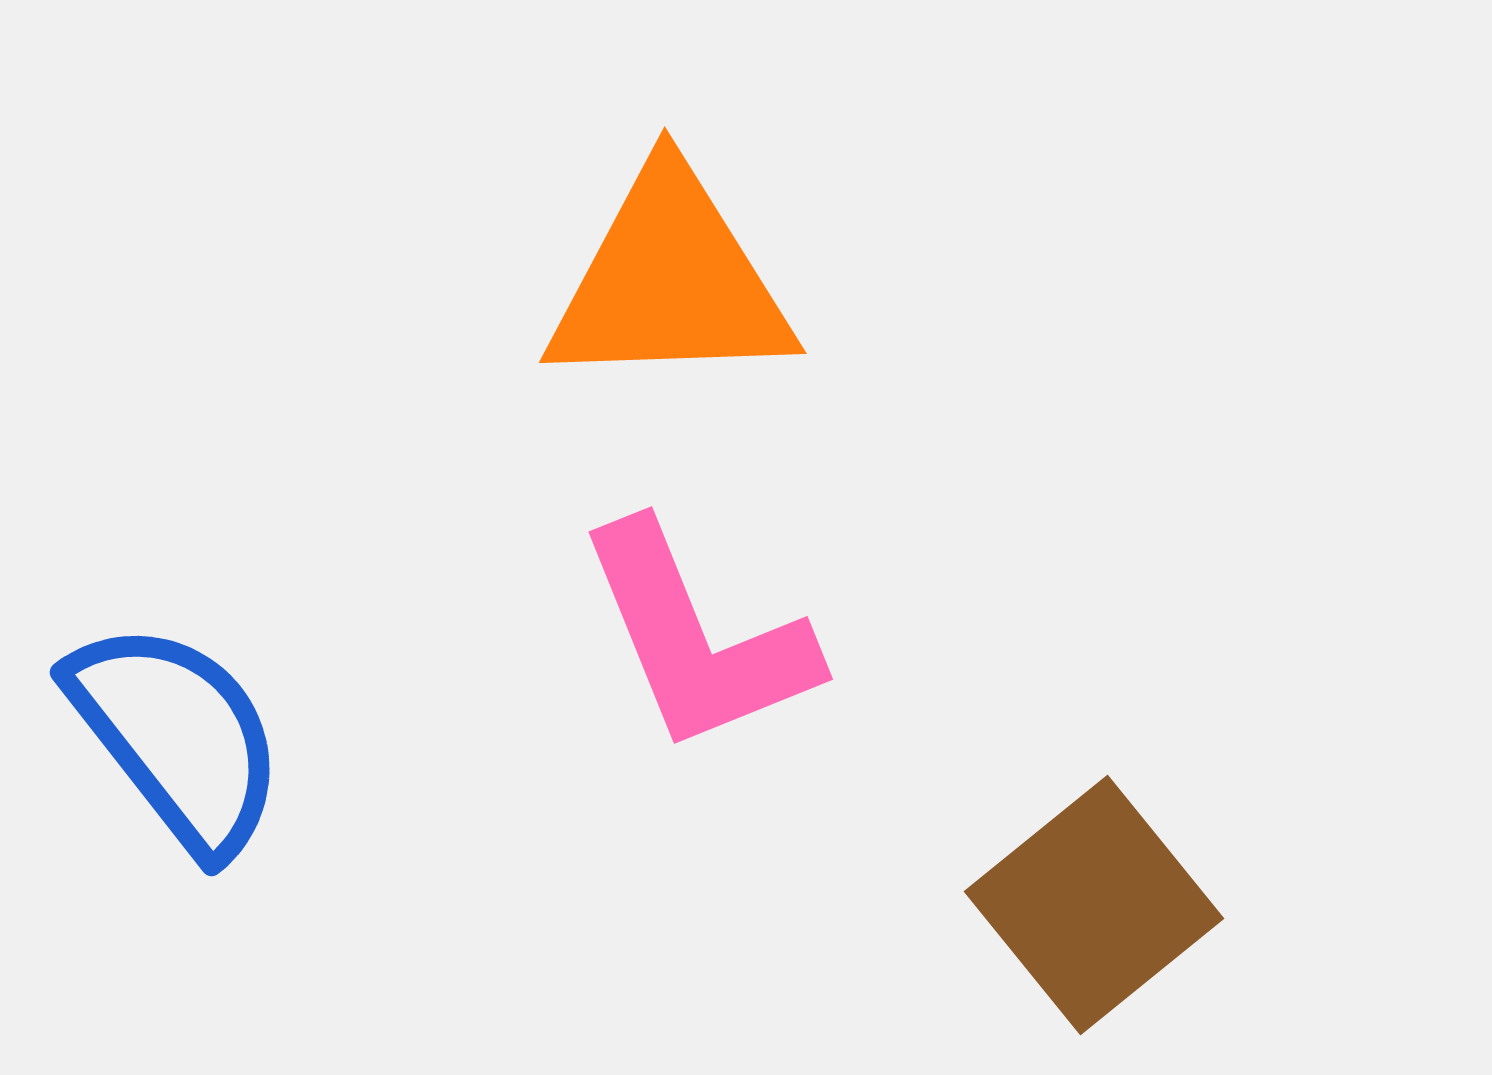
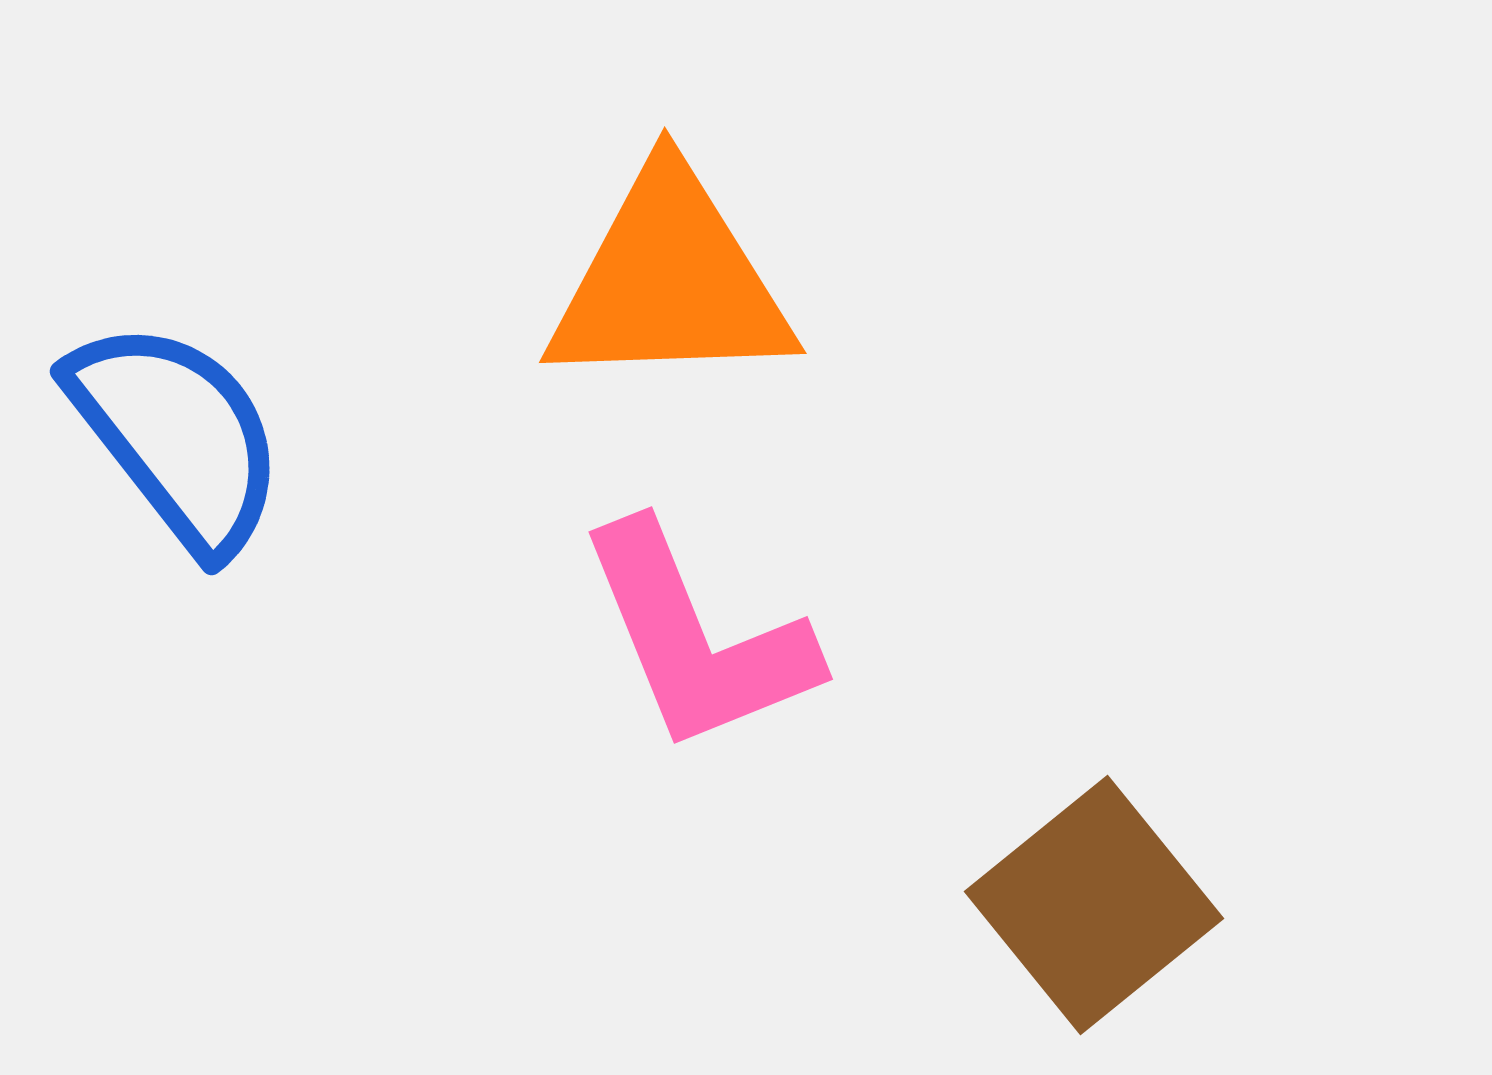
blue semicircle: moved 301 px up
